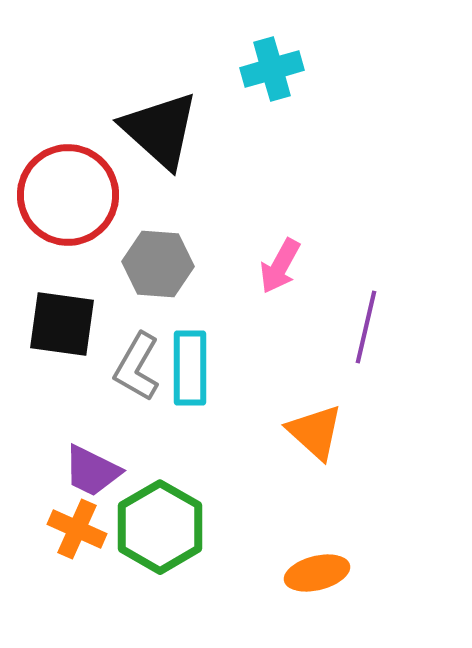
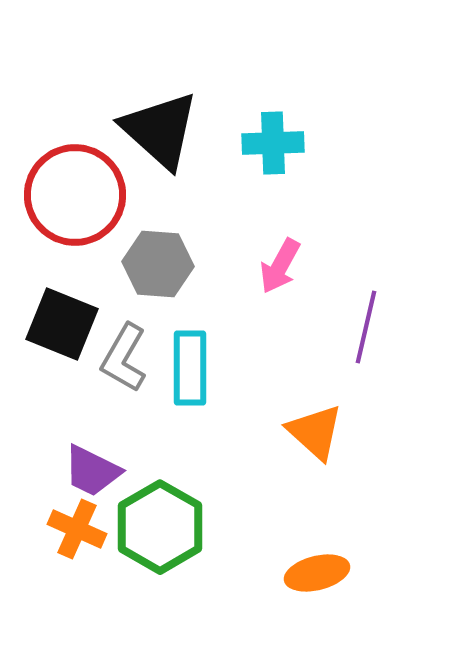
cyan cross: moved 1 px right, 74 px down; rotated 14 degrees clockwise
red circle: moved 7 px right
black square: rotated 14 degrees clockwise
gray L-shape: moved 13 px left, 9 px up
